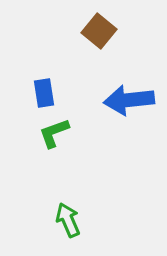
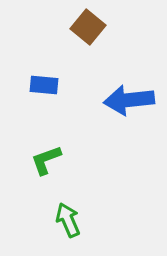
brown square: moved 11 px left, 4 px up
blue rectangle: moved 8 px up; rotated 76 degrees counterclockwise
green L-shape: moved 8 px left, 27 px down
